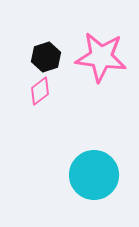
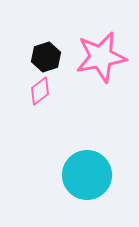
pink star: rotated 18 degrees counterclockwise
cyan circle: moved 7 px left
